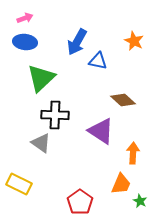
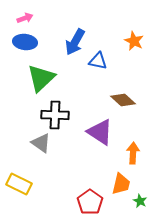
blue arrow: moved 2 px left
purple triangle: moved 1 px left, 1 px down
orange trapezoid: rotated 10 degrees counterclockwise
red pentagon: moved 10 px right
